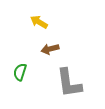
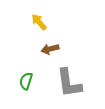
yellow arrow: rotated 18 degrees clockwise
green semicircle: moved 6 px right, 9 px down
